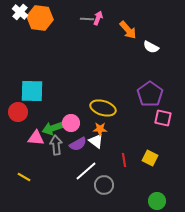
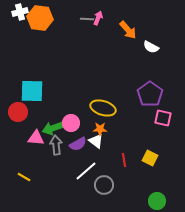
white cross: rotated 35 degrees clockwise
